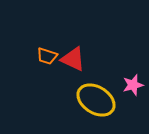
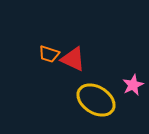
orange trapezoid: moved 2 px right, 2 px up
pink star: rotated 10 degrees counterclockwise
